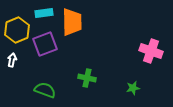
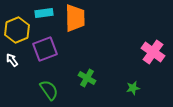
orange trapezoid: moved 3 px right, 4 px up
purple square: moved 5 px down
pink cross: moved 2 px right, 1 px down; rotated 15 degrees clockwise
white arrow: rotated 48 degrees counterclockwise
green cross: rotated 18 degrees clockwise
green semicircle: moved 4 px right; rotated 35 degrees clockwise
